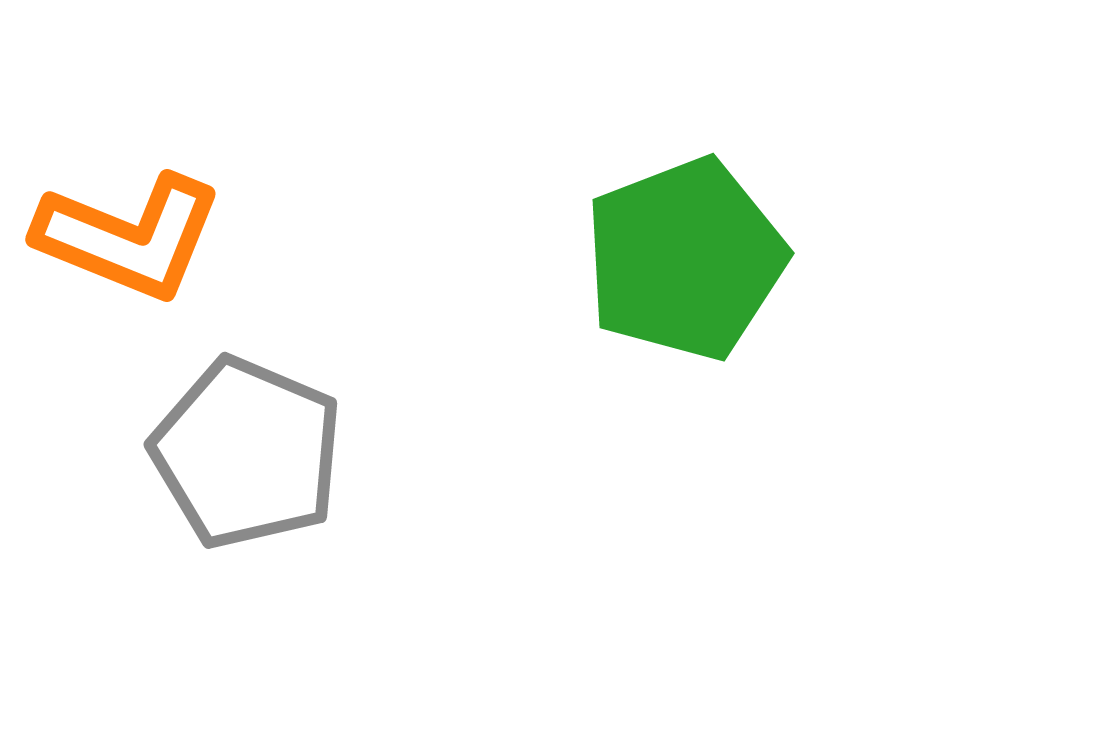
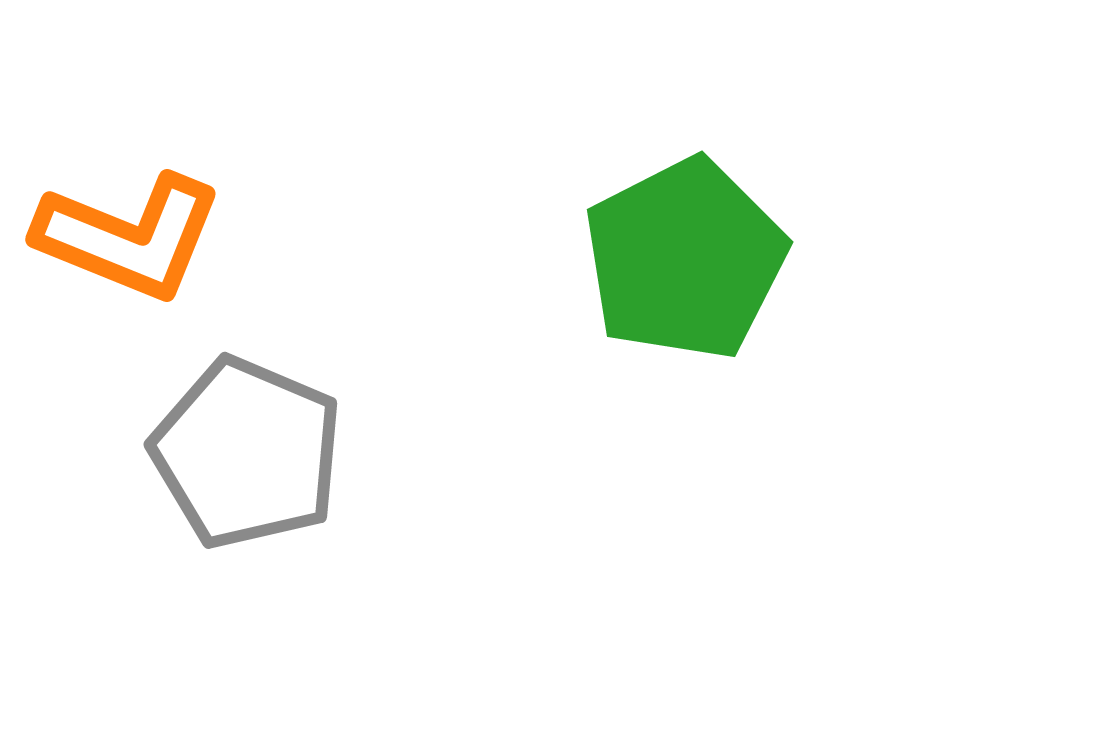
green pentagon: rotated 6 degrees counterclockwise
